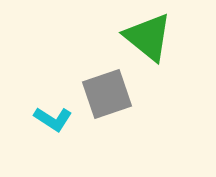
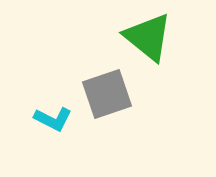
cyan L-shape: rotated 6 degrees counterclockwise
